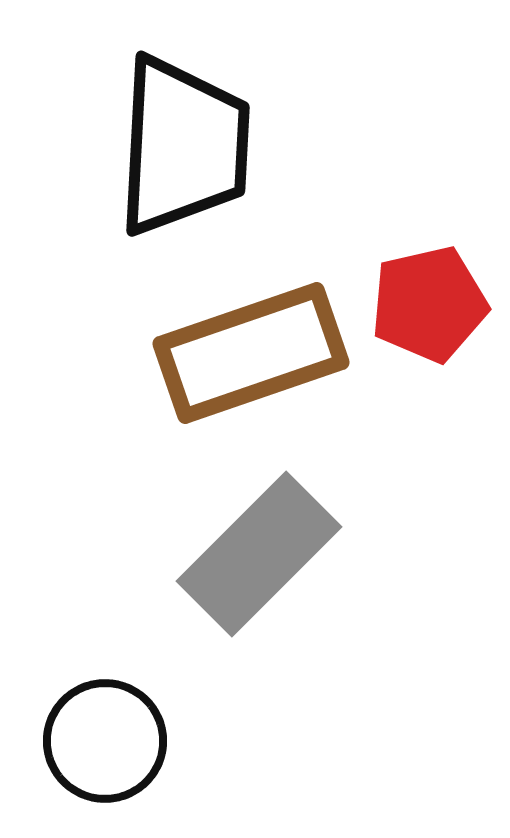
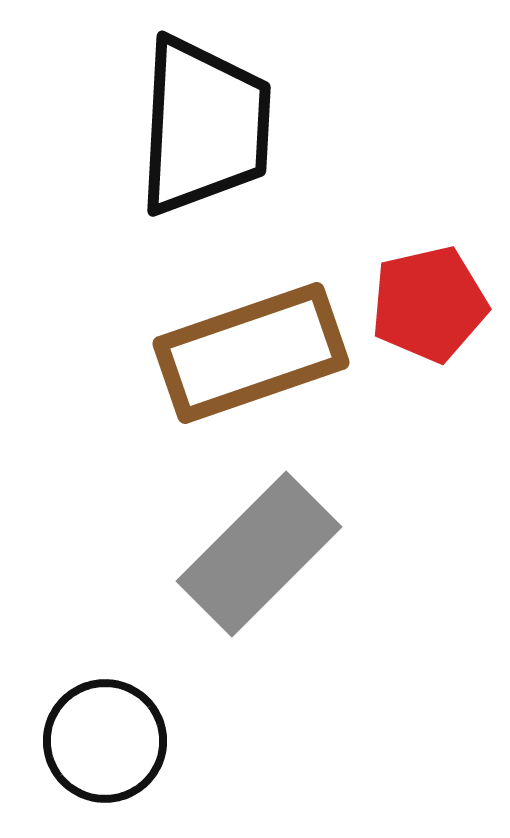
black trapezoid: moved 21 px right, 20 px up
